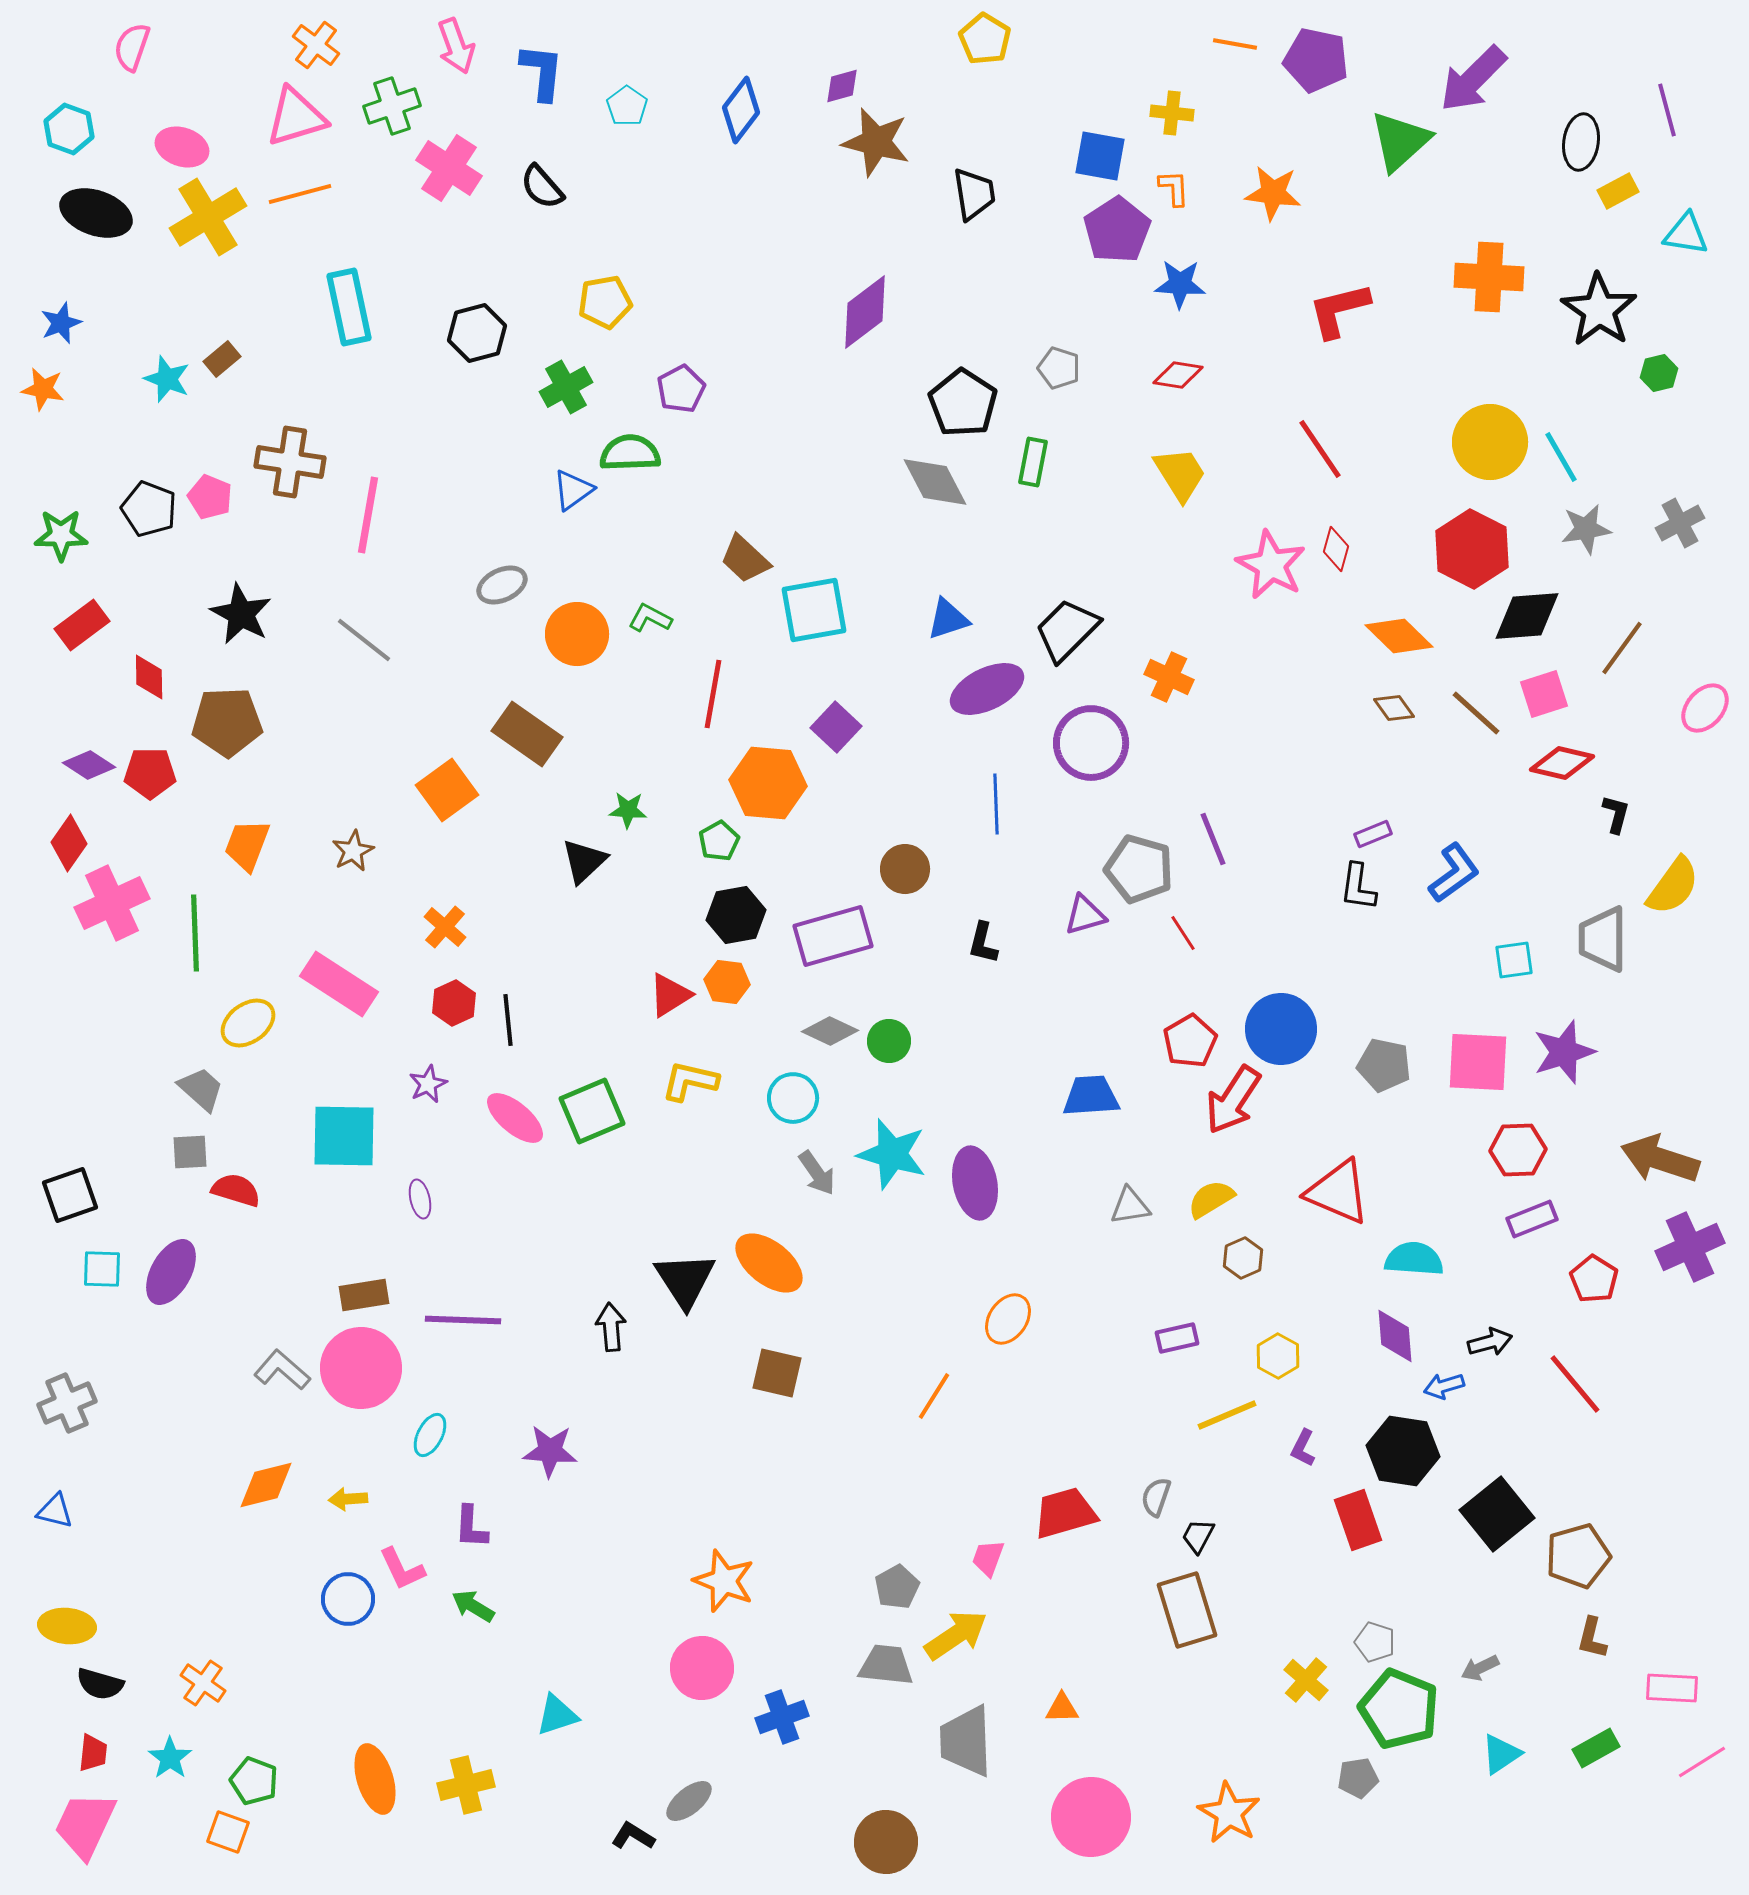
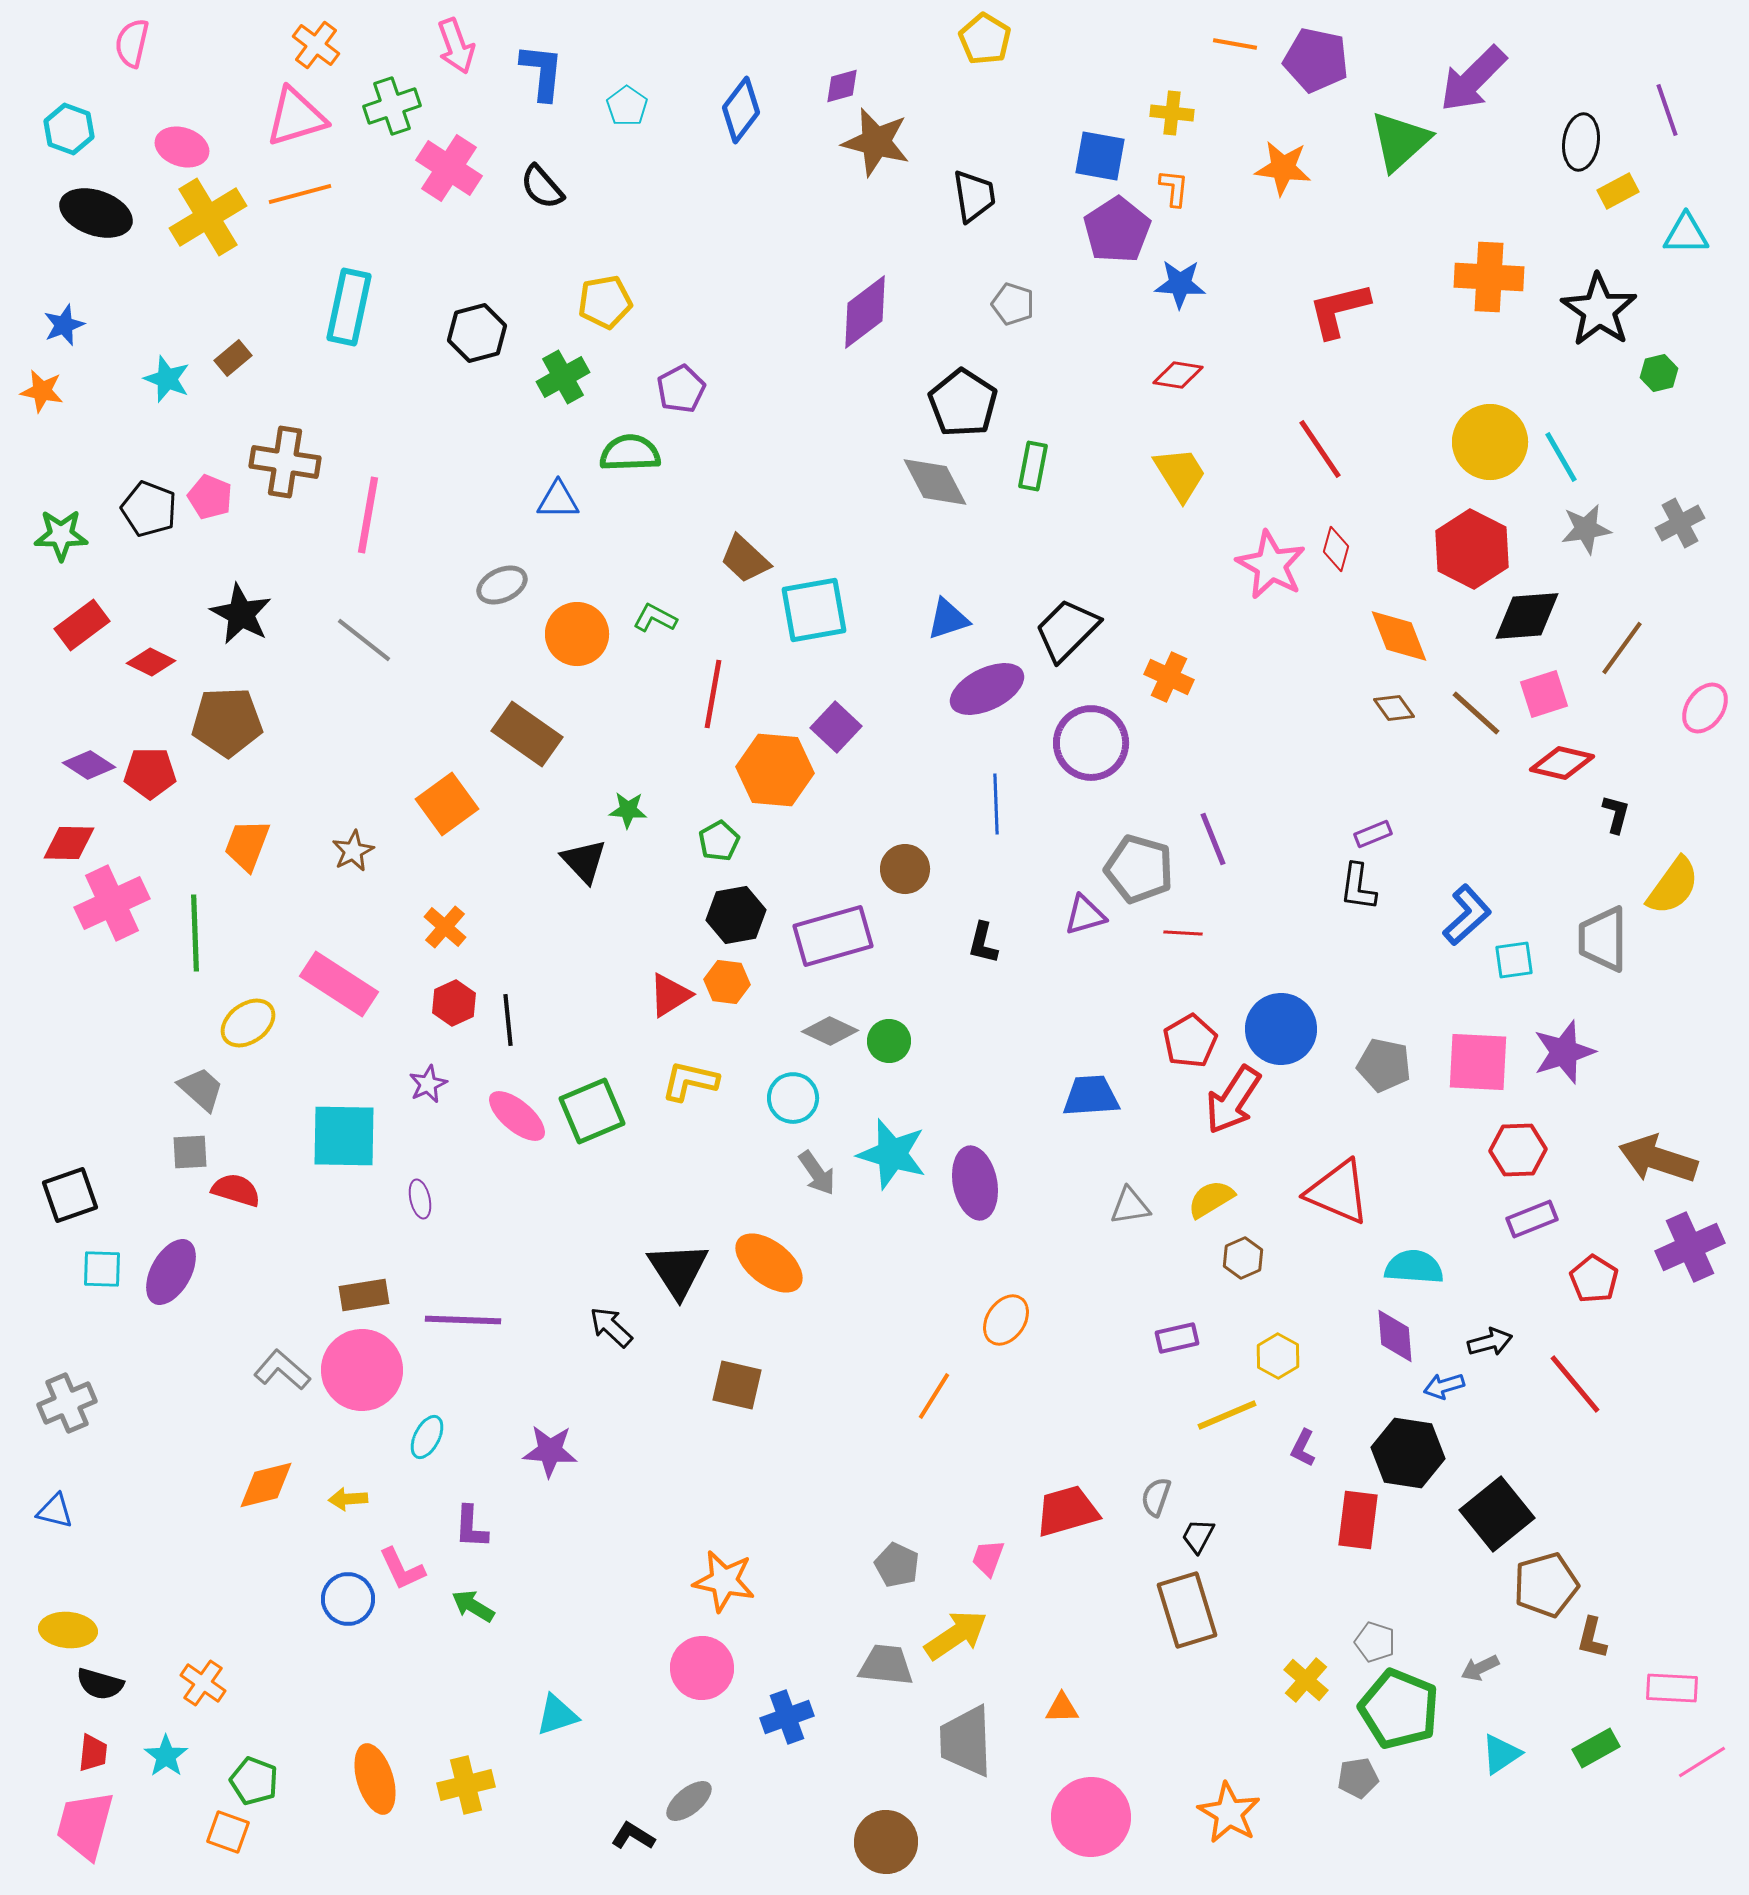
pink semicircle at (132, 47): moved 4 px up; rotated 6 degrees counterclockwise
purple line at (1667, 110): rotated 4 degrees counterclockwise
orange L-shape at (1174, 188): rotated 9 degrees clockwise
orange star at (1273, 193): moved 10 px right, 25 px up
black trapezoid at (974, 194): moved 2 px down
cyan triangle at (1686, 234): rotated 9 degrees counterclockwise
cyan rectangle at (349, 307): rotated 24 degrees clockwise
blue star at (61, 323): moved 3 px right, 2 px down
brown rectangle at (222, 359): moved 11 px right, 1 px up
gray pentagon at (1059, 368): moved 46 px left, 64 px up
green cross at (566, 387): moved 3 px left, 10 px up
orange star at (43, 389): moved 1 px left, 2 px down
brown cross at (290, 462): moved 5 px left
green rectangle at (1033, 462): moved 4 px down
blue triangle at (573, 490): moved 15 px left, 10 px down; rotated 36 degrees clockwise
green L-shape at (650, 618): moved 5 px right
orange diamond at (1399, 636): rotated 24 degrees clockwise
red diamond at (149, 677): moved 2 px right, 15 px up; rotated 63 degrees counterclockwise
pink ellipse at (1705, 708): rotated 6 degrees counterclockwise
orange hexagon at (768, 783): moved 7 px right, 13 px up
orange square at (447, 790): moved 14 px down
red diamond at (69, 843): rotated 56 degrees clockwise
black triangle at (584, 861): rotated 30 degrees counterclockwise
blue L-shape at (1454, 873): moved 13 px right, 42 px down; rotated 6 degrees counterclockwise
red line at (1183, 933): rotated 54 degrees counterclockwise
pink ellipse at (515, 1118): moved 2 px right, 2 px up
brown arrow at (1660, 1159): moved 2 px left
cyan semicircle at (1414, 1259): moved 8 px down
black triangle at (685, 1280): moved 7 px left, 10 px up
orange ellipse at (1008, 1319): moved 2 px left, 1 px down
black arrow at (611, 1327): rotated 42 degrees counterclockwise
pink circle at (361, 1368): moved 1 px right, 2 px down
brown square at (777, 1373): moved 40 px left, 12 px down
cyan ellipse at (430, 1435): moved 3 px left, 2 px down
black hexagon at (1403, 1451): moved 5 px right, 2 px down
red trapezoid at (1065, 1513): moved 2 px right, 2 px up
red rectangle at (1358, 1520): rotated 26 degrees clockwise
brown pentagon at (1578, 1556): moved 32 px left, 29 px down
orange star at (724, 1581): rotated 10 degrees counterclockwise
gray pentagon at (897, 1587): moved 22 px up; rotated 18 degrees counterclockwise
yellow ellipse at (67, 1626): moved 1 px right, 4 px down
blue cross at (782, 1717): moved 5 px right
cyan star at (170, 1758): moved 4 px left, 2 px up
pink trapezoid at (85, 1825): rotated 10 degrees counterclockwise
